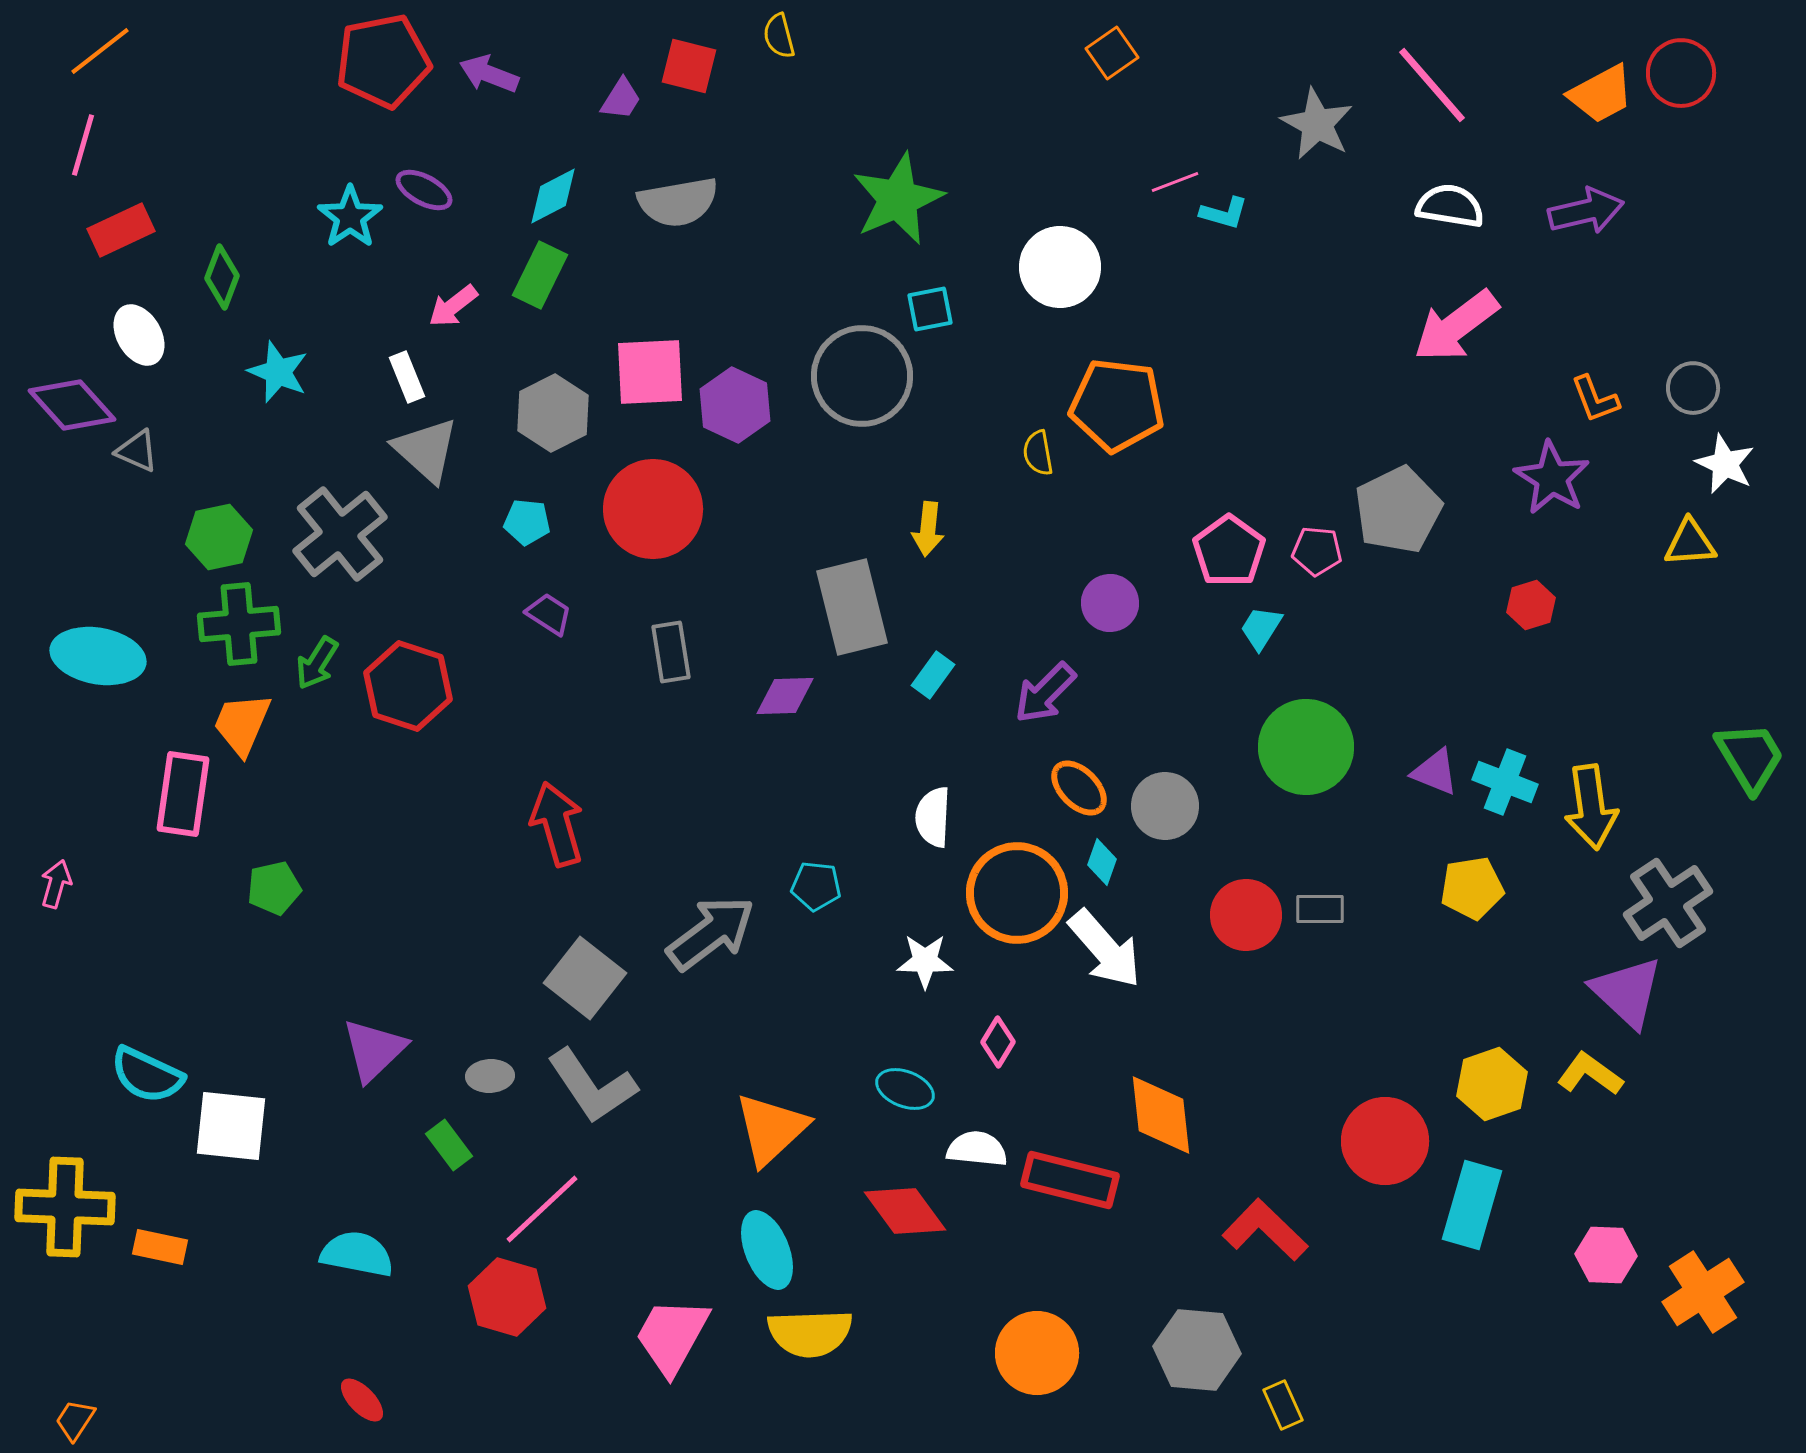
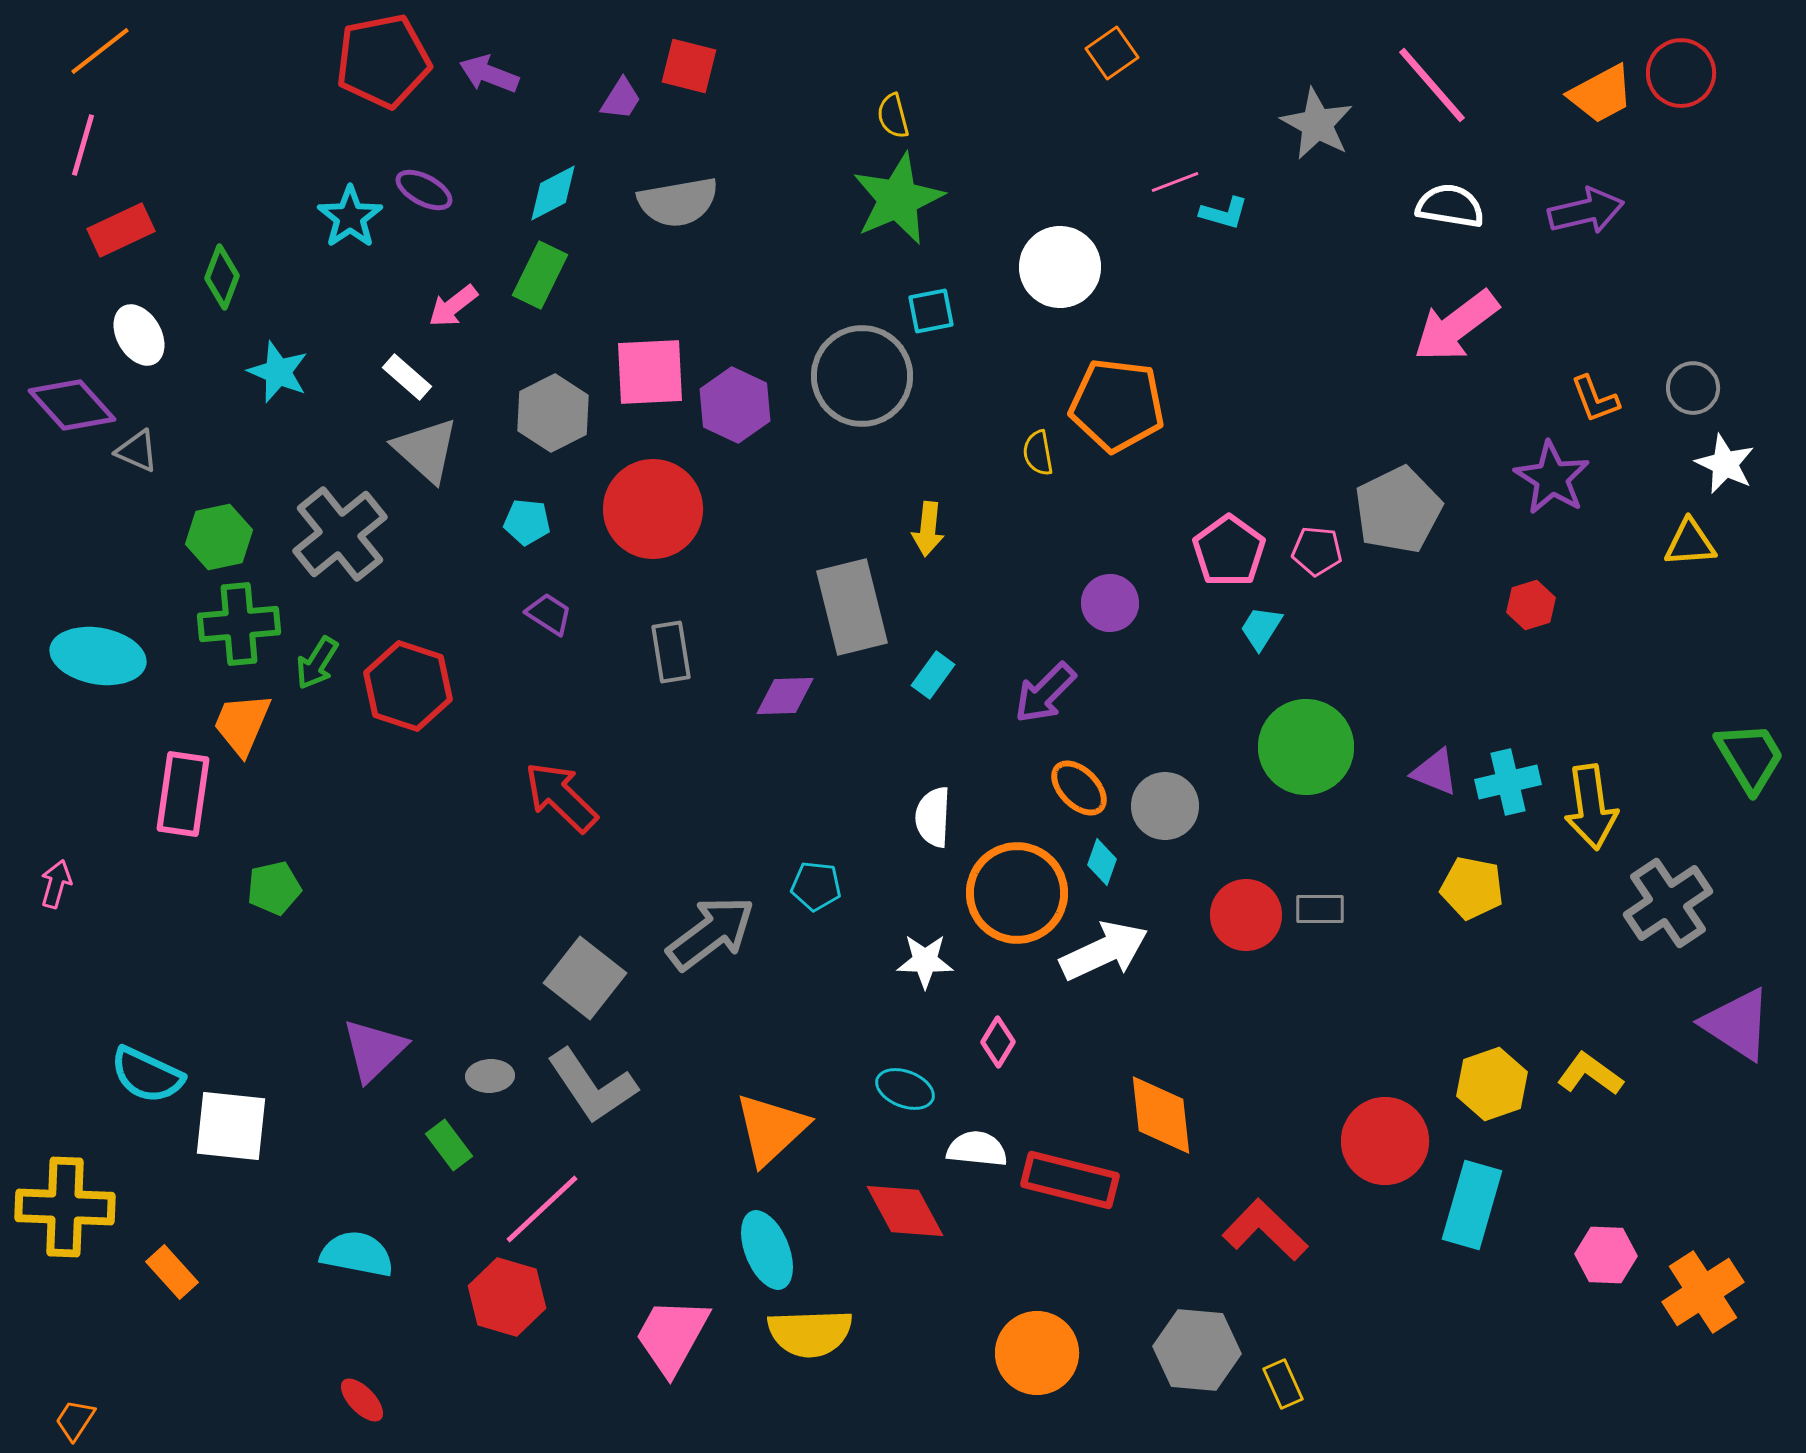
yellow semicircle at (779, 36): moved 114 px right, 80 px down
cyan diamond at (553, 196): moved 3 px up
cyan square at (930, 309): moved 1 px right, 2 px down
white rectangle at (407, 377): rotated 27 degrees counterclockwise
cyan cross at (1505, 782): moved 3 px right; rotated 34 degrees counterclockwise
red arrow at (557, 824): moved 4 px right, 27 px up; rotated 30 degrees counterclockwise
yellow pentagon at (1472, 888): rotated 20 degrees clockwise
white arrow at (1105, 949): moved 1 px left, 2 px down; rotated 74 degrees counterclockwise
purple triangle at (1627, 992): moved 110 px right, 32 px down; rotated 10 degrees counterclockwise
red diamond at (905, 1211): rotated 8 degrees clockwise
orange rectangle at (160, 1247): moved 12 px right, 25 px down; rotated 36 degrees clockwise
yellow rectangle at (1283, 1405): moved 21 px up
